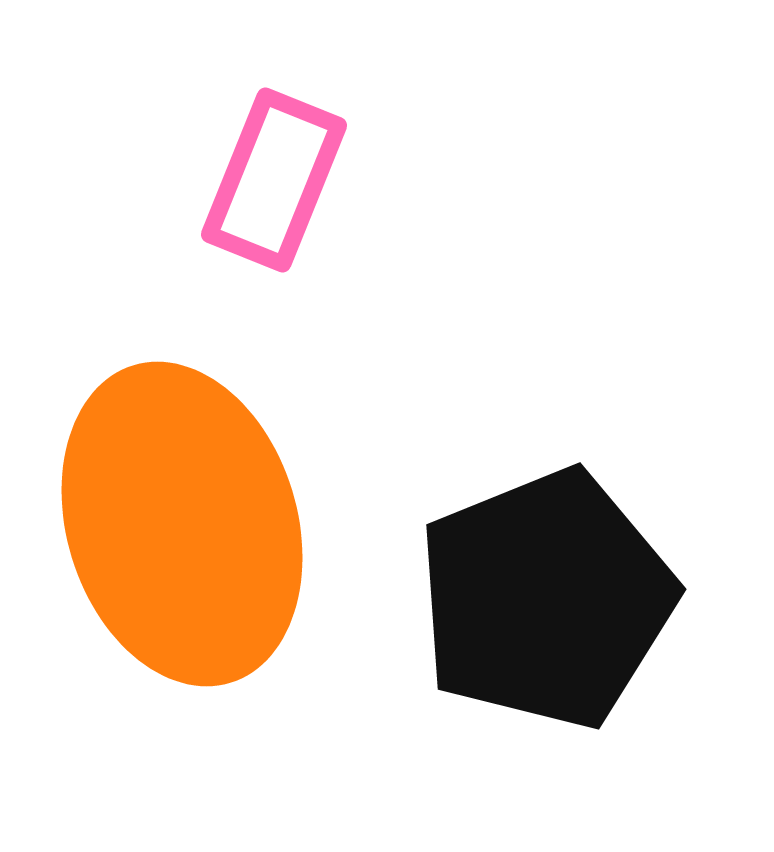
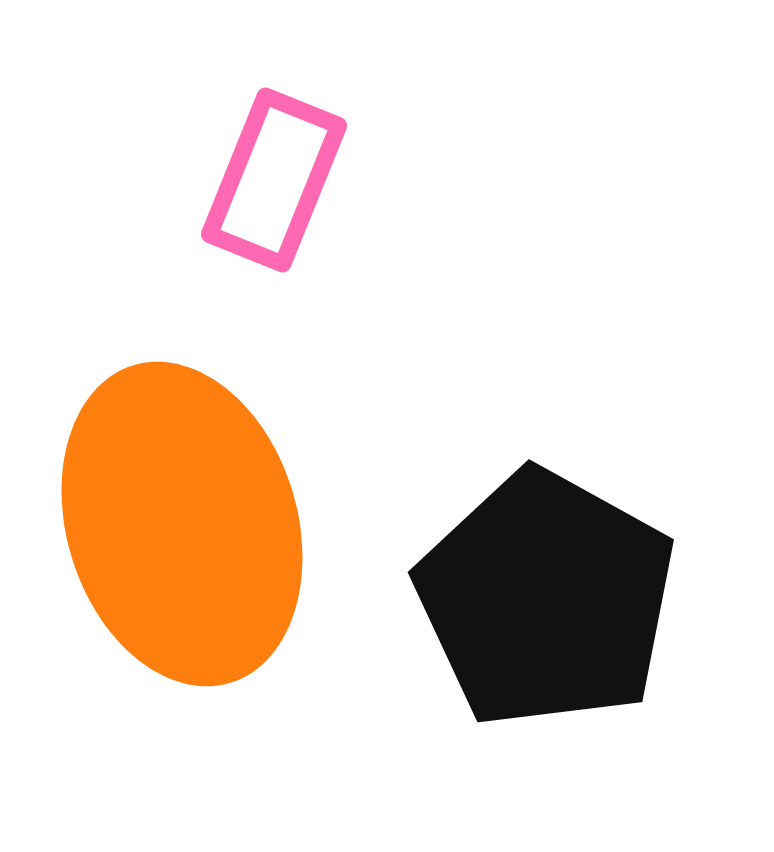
black pentagon: rotated 21 degrees counterclockwise
